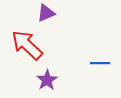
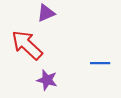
purple star: rotated 25 degrees counterclockwise
